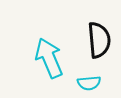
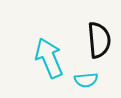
cyan semicircle: moved 3 px left, 3 px up
